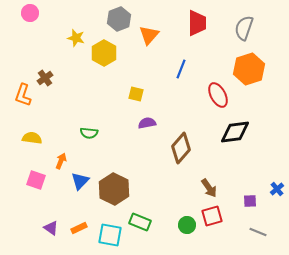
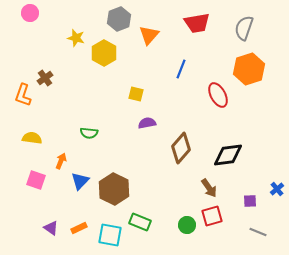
red trapezoid: rotated 80 degrees clockwise
black diamond: moved 7 px left, 23 px down
